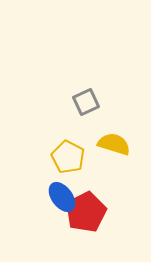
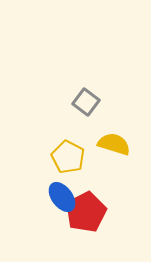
gray square: rotated 28 degrees counterclockwise
